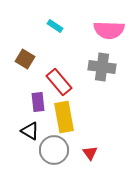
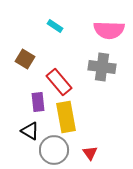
yellow rectangle: moved 2 px right
